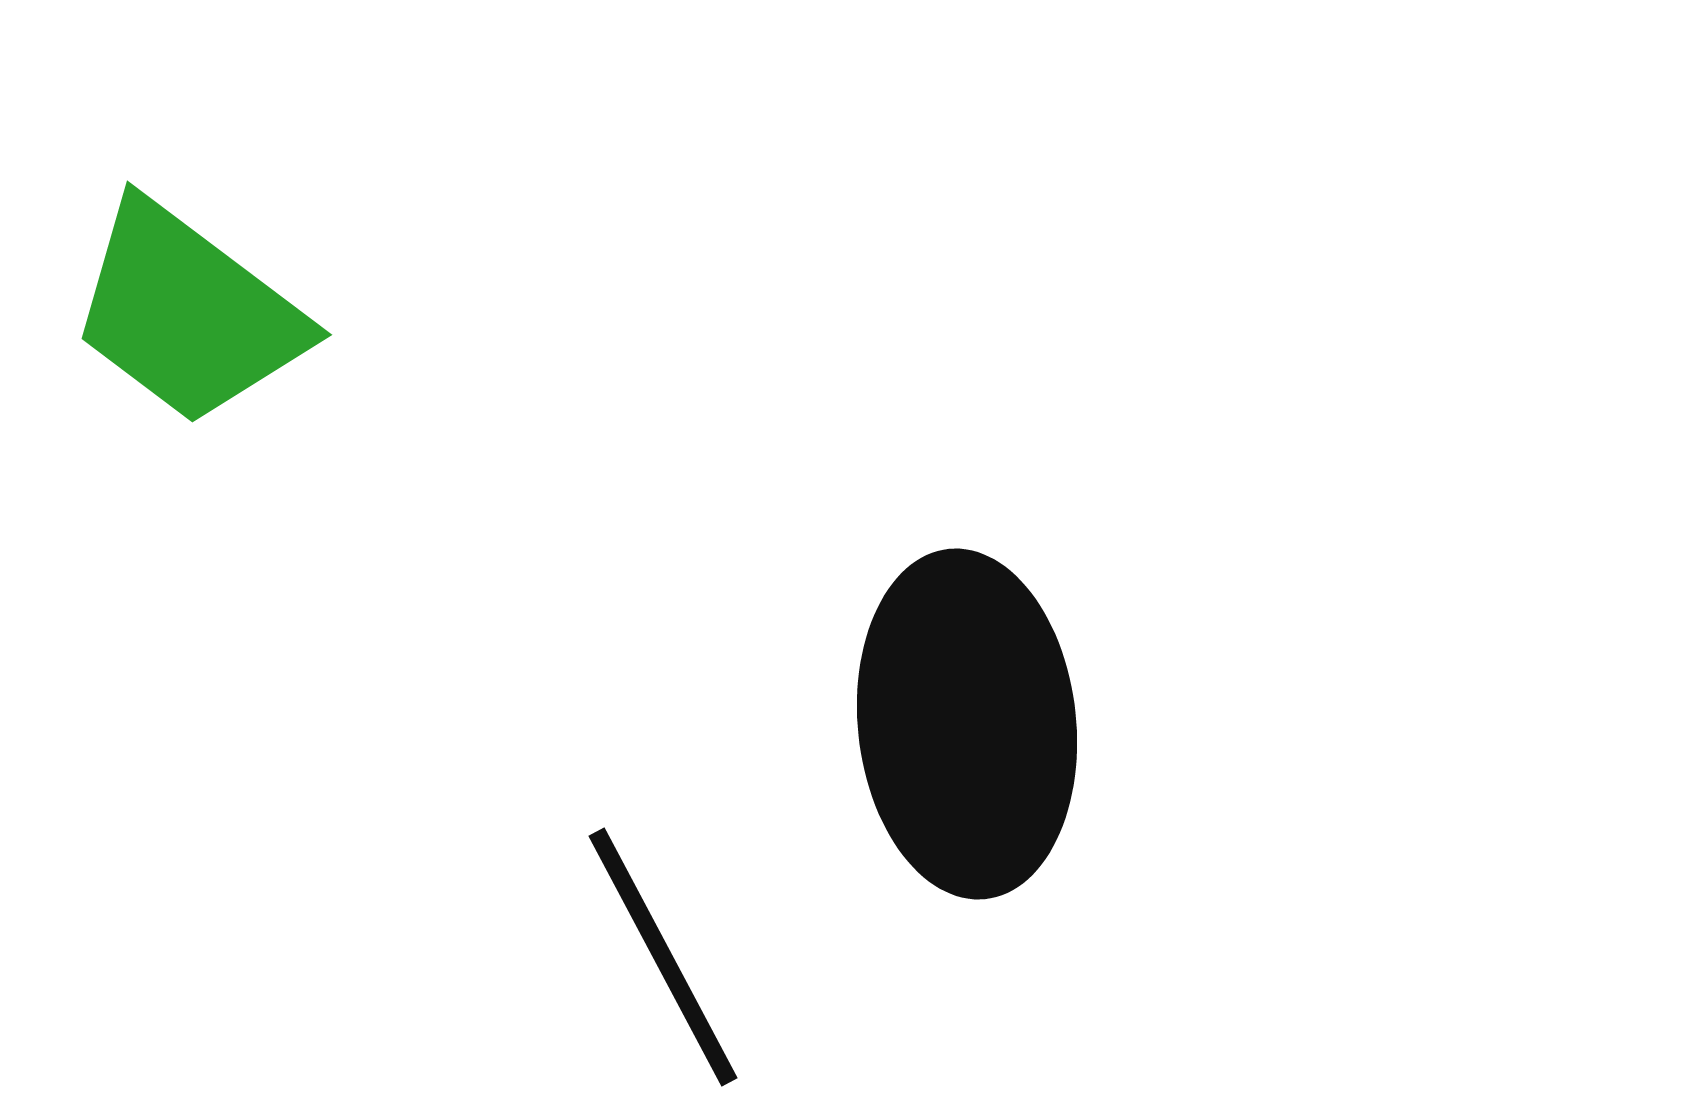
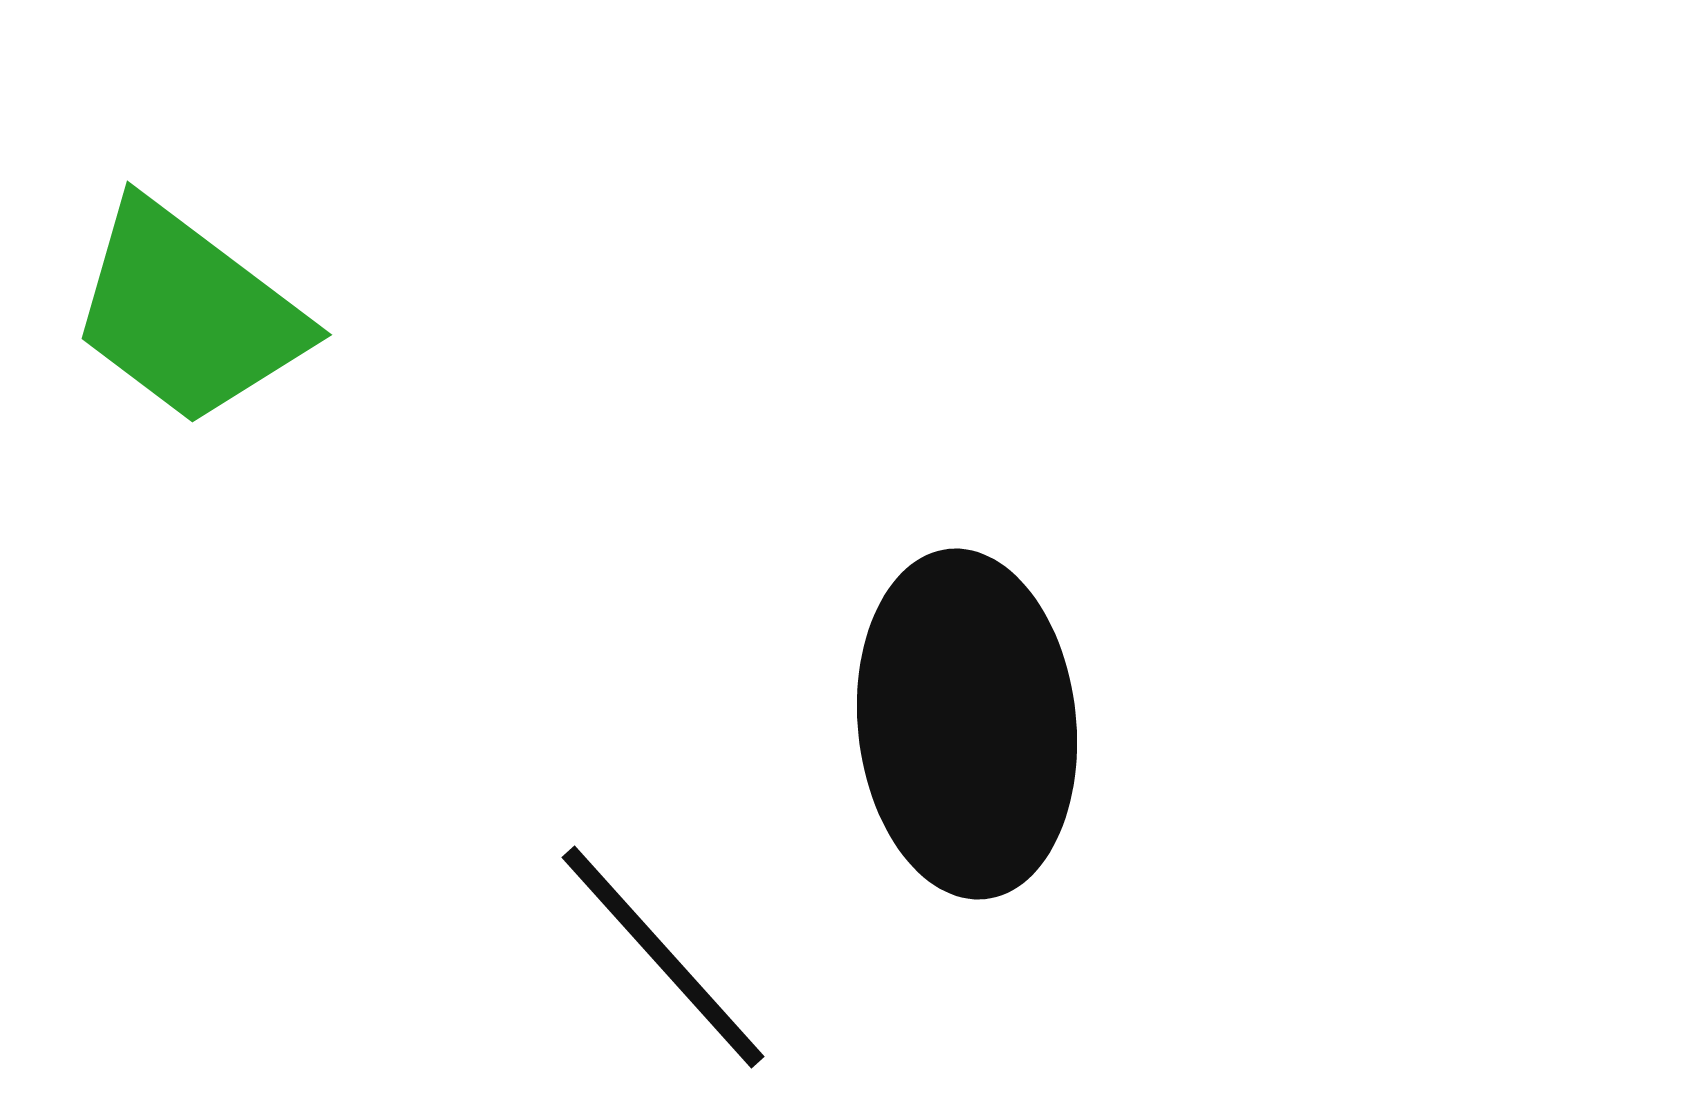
black line: rotated 14 degrees counterclockwise
